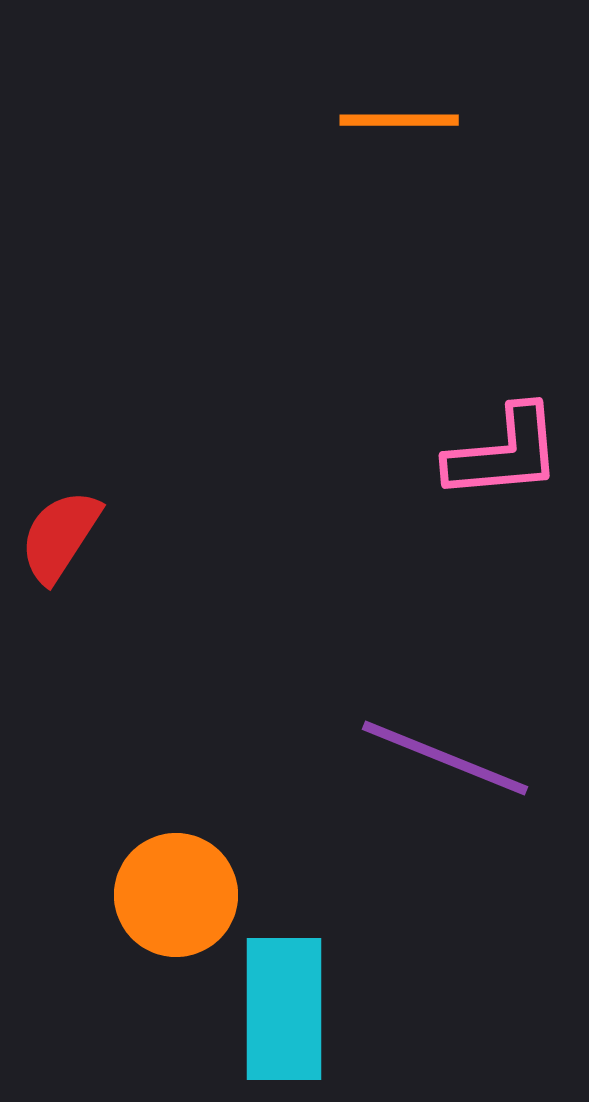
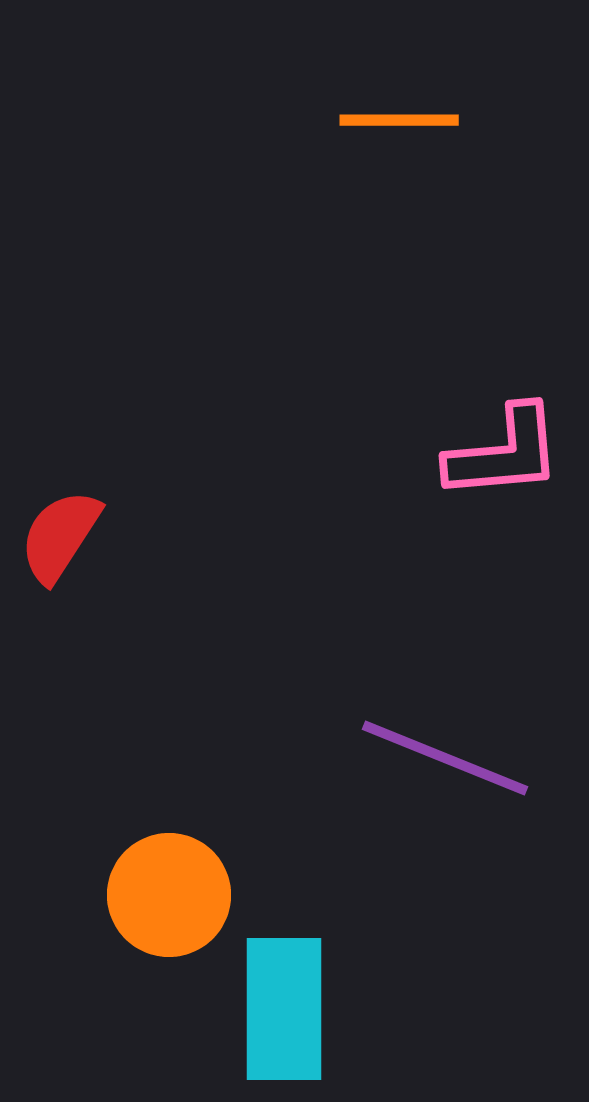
orange circle: moved 7 px left
